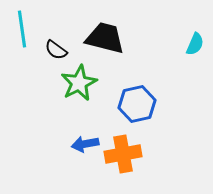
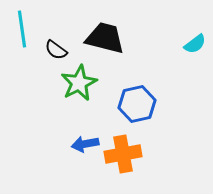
cyan semicircle: rotated 30 degrees clockwise
